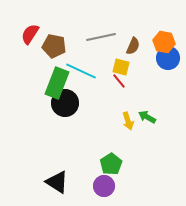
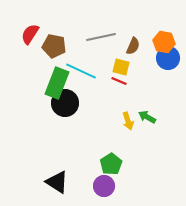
red line: rotated 28 degrees counterclockwise
